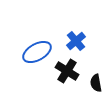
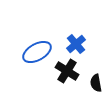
blue cross: moved 3 px down
